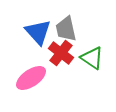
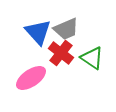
gray trapezoid: rotated 100 degrees counterclockwise
